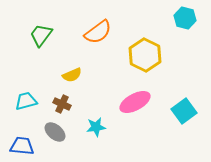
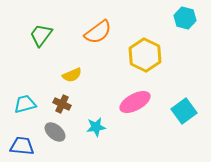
cyan trapezoid: moved 1 px left, 3 px down
